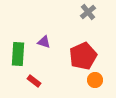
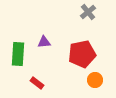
purple triangle: rotated 24 degrees counterclockwise
red pentagon: moved 1 px left, 2 px up; rotated 12 degrees clockwise
red rectangle: moved 3 px right, 2 px down
